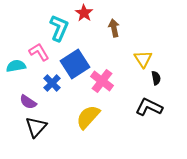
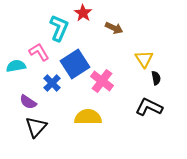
red star: moved 1 px left
brown arrow: rotated 126 degrees clockwise
yellow triangle: moved 1 px right
yellow semicircle: rotated 48 degrees clockwise
